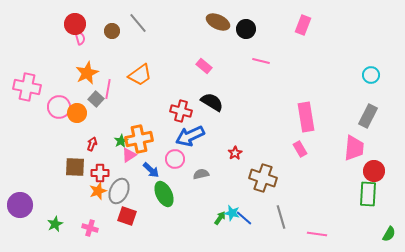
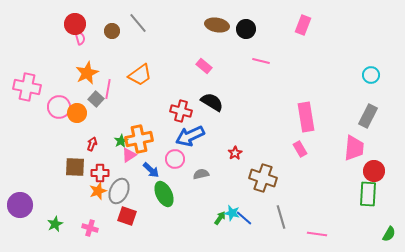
brown ellipse at (218, 22): moved 1 px left, 3 px down; rotated 15 degrees counterclockwise
